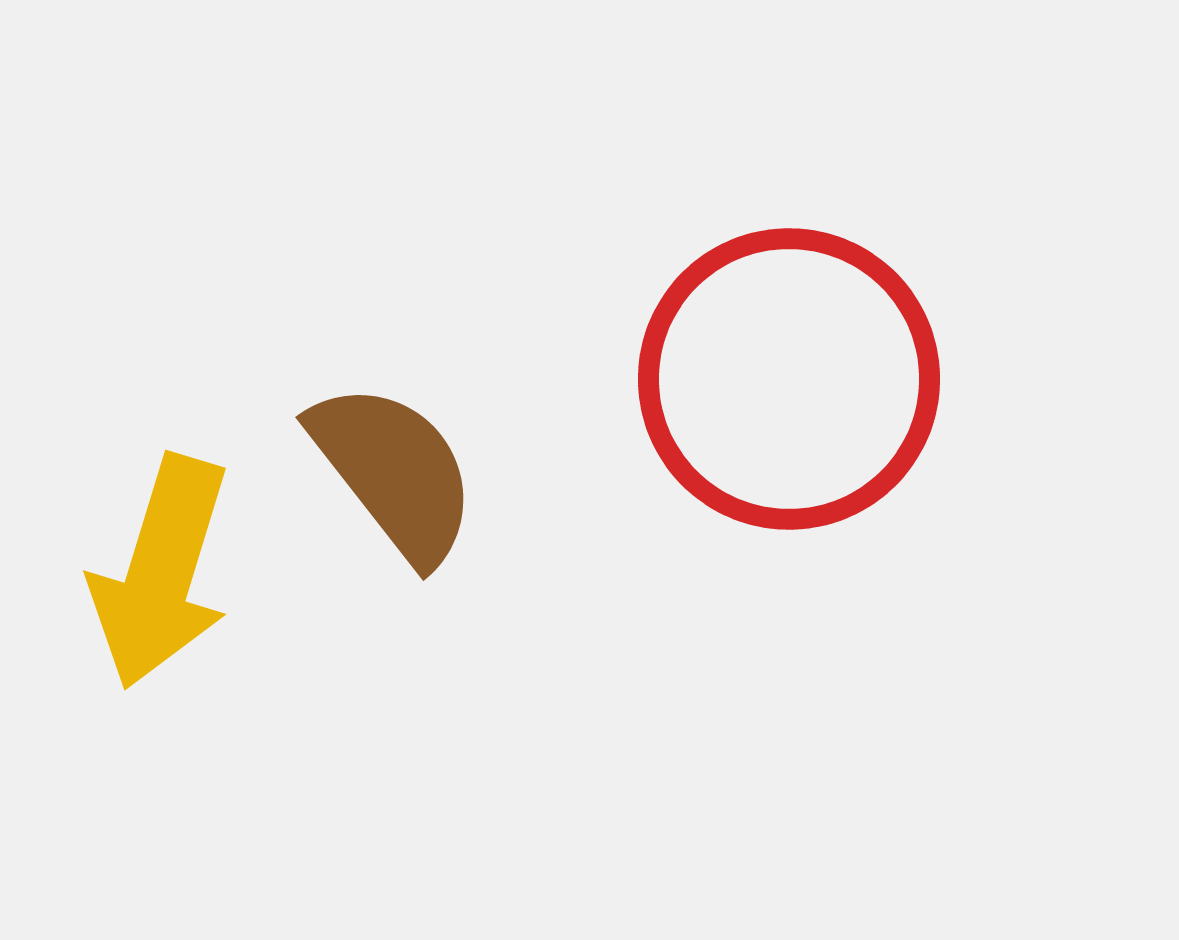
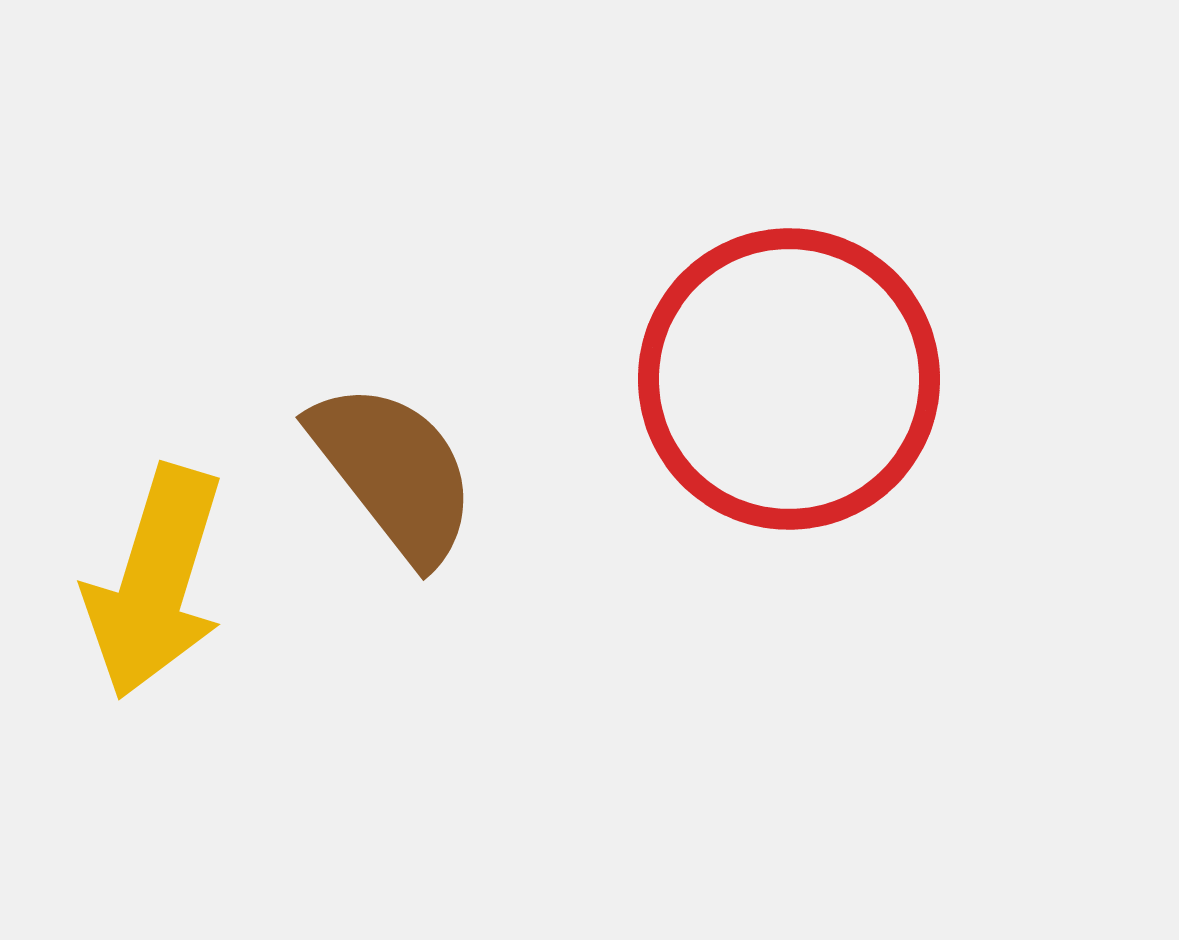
yellow arrow: moved 6 px left, 10 px down
